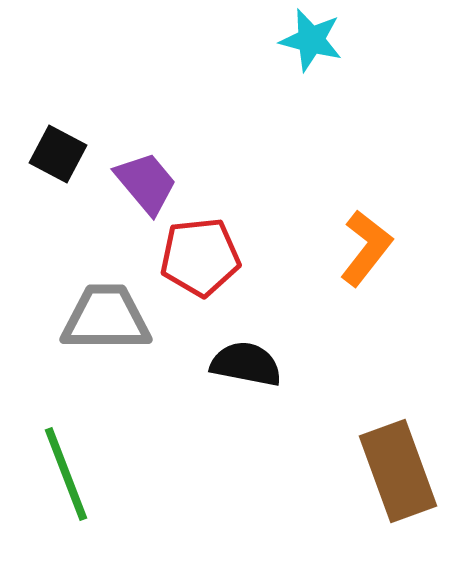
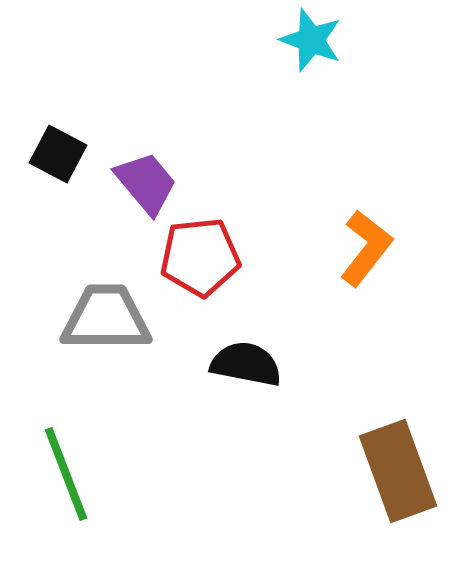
cyan star: rotated 6 degrees clockwise
